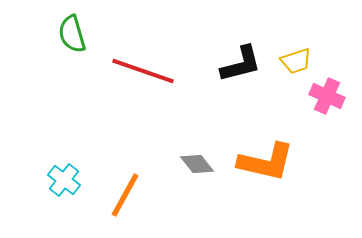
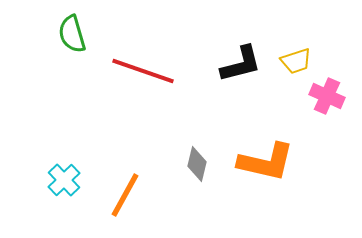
gray diamond: rotated 52 degrees clockwise
cyan cross: rotated 8 degrees clockwise
